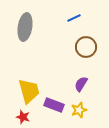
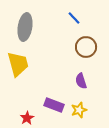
blue line: rotated 72 degrees clockwise
purple semicircle: moved 3 px up; rotated 49 degrees counterclockwise
yellow trapezoid: moved 11 px left, 27 px up
red star: moved 4 px right, 1 px down; rotated 24 degrees clockwise
